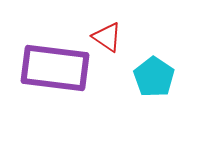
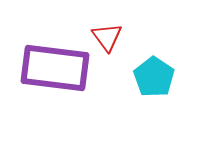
red triangle: rotated 20 degrees clockwise
